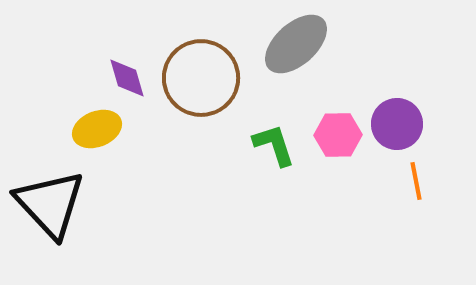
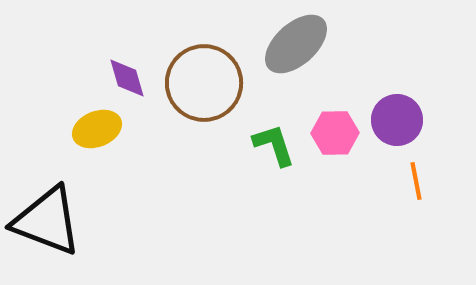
brown circle: moved 3 px right, 5 px down
purple circle: moved 4 px up
pink hexagon: moved 3 px left, 2 px up
black triangle: moved 3 px left, 17 px down; rotated 26 degrees counterclockwise
